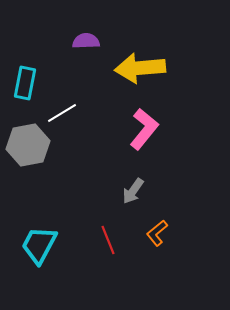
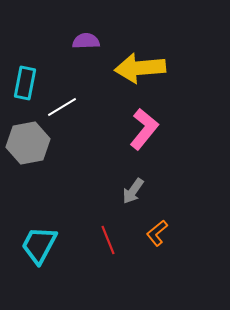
white line: moved 6 px up
gray hexagon: moved 2 px up
